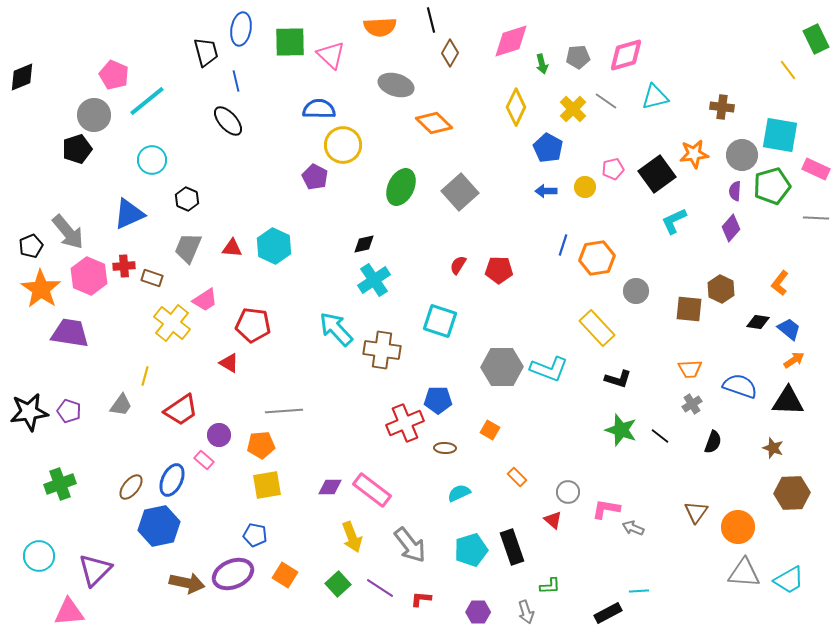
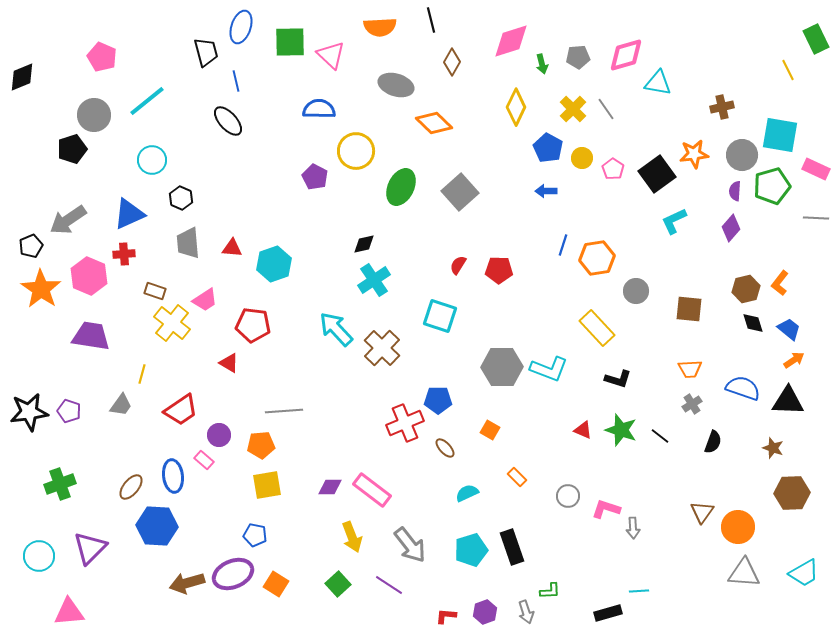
blue ellipse at (241, 29): moved 2 px up; rotated 8 degrees clockwise
brown diamond at (450, 53): moved 2 px right, 9 px down
yellow line at (788, 70): rotated 10 degrees clockwise
pink pentagon at (114, 75): moved 12 px left, 18 px up
cyan triangle at (655, 97): moved 3 px right, 14 px up; rotated 24 degrees clockwise
gray line at (606, 101): moved 8 px down; rotated 20 degrees clockwise
brown cross at (722, 107): rotated 20 degrees counterclockwise
yellow circle at (343, 145): moved 13 px right, 6 px down
black pentagon at (77, 149): moved 5 px left
pink pentagon at (613, 169): rotated 25 degrees counterclockwise
yellow circle at (585, 187): moved 3 px left, 29 px up
black hexagon at (187, 199): moved 6 px left, 1 px up
gray arrow at (68, 232): moved 12 px up; rotated 96 degrees clockwise
cyan hexagon at (274, 246): moved 18 px down; rotated 16 degrees clockwise
gray trapezoid at (188, 248): moved 5 px up; rotated 28 degrees counterclockwise
red cross at (124, 266): moved 12 px up
brown rectangle at (152, 278): moved 3 px right, 13 px down
brown hexagon at (721, 289): moved 25 px right; rotated 20 degrees clockwise
cyan square at (440, 321): moved 5 px up
black diamond at (758, 322): moved 5 px left, 1 px down; rotated 65 degrees clockwise
purple trapezoid at (70, 333): moved 21 px right, 3 px down
brown cross at (382, 350): moved 2 px up; rotated 36 degrees clockwise
yellow line at (145, 376): moved 3 px left, 2 px up
blue semicircle at (740, 386): moved 3 px right, 2 px down
brown ellipse at (445, 448): rotated 45 degrees clockwise
blue ellipse at (172, 480): moved 1 px right, 4 px up; rotated 32 degrees counterclockwise
gray circle at (568, 492): moved 4 px down
cyan semicircle at (459, 493): moved 8 px right
pink L-shape at (606, 509): rotated 8 degrees clockwise
brown triangle at (696, 512): moved 6 px right
red triangle at (553, 520): moved 30 px right, 90 px up; rotated 18 degrees counterclockwise
blue hexagon at (159, 526): moved 2 px left; rotated 15 degrees clockwise
gray arrow at (633, 528): rotated 115 degrees counterclockwise
purple triangle at (95, 570): moved 5 px left, 22 px up
orange square at (285, 575): moved 9 px left, 9 px down
cyan trapezoid at (789, 580): moved 15 px right, 7 px up
brown arrow at (187, 583): rotated 152 degrees clockwise
green L-shape at (550, 586): moved 5 px down
purple line at (380, 588): moved 9 px right, 3 px up
red L-shape at (421, 599): moved 25 px right, 17 px down
purple hexagon at (478, 612): moved 7 px right; rotated 20 degrees counterclockwise
black rectangle at (608, 613): rotated 12 degrees clockwise
